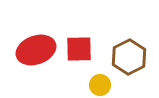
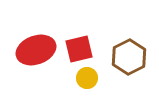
red square: rotated 12 degrees counterclockwise
yellow circle: moved 13 px left, 7 px up
